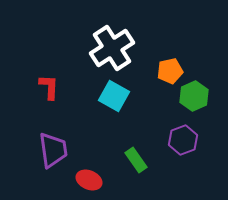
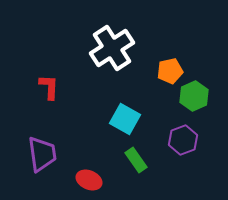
cyan square: moved 11 px right, 23 px down
purple trapezoid: moved 11 px left, 4 px down
